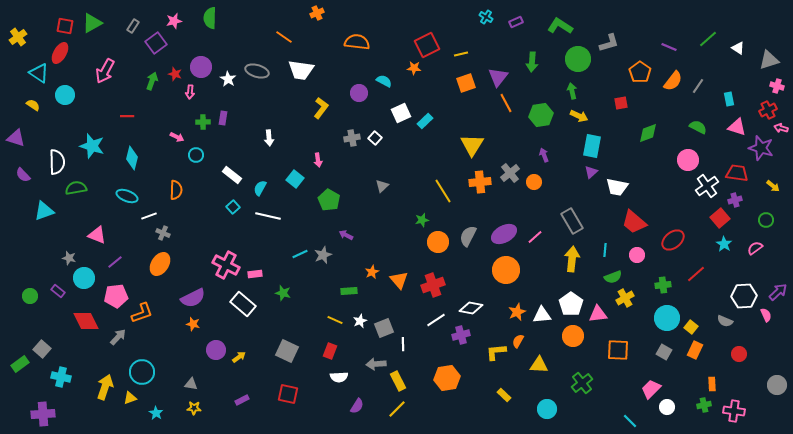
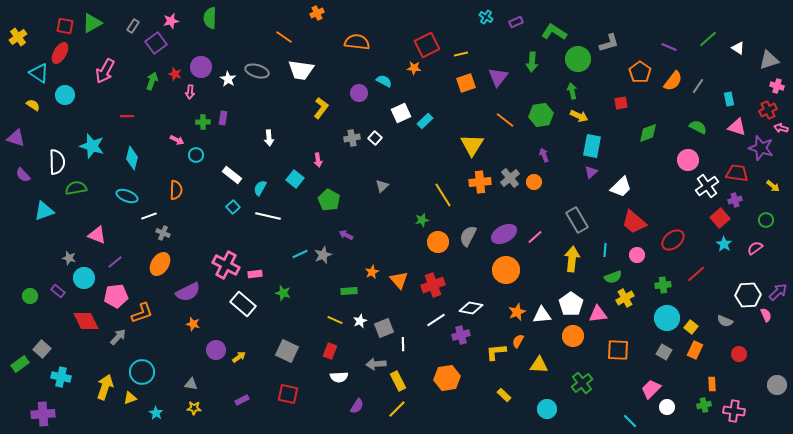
pink star at (174, 21): moved 3 px left
green L-shape at (560, 26): moved 6 px left, 6 px down
orange line at (506, 103): moved 1 px left, 17 px down; rotated 24 degrees counterclockwise
pink arrow at (177, 137): moved 3 px down
gray cross at (510, 173): moved 5 px down
white trapezoid at (617, 187): moved 4 px right; rotated 55 degrees counterclockwise
yellow line at (443, 191): moved 4 px down
gray rectangle at (572, 221): moved 5 px right, 1 px up
white hexagon at (744, 296): moved 4 px right, 1 px up
purple semicircle at (193, 298): moved 5 px left, 6 px up
